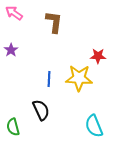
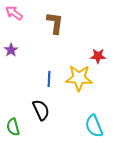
brown L-shape: moved 1 px right, 1 px down
